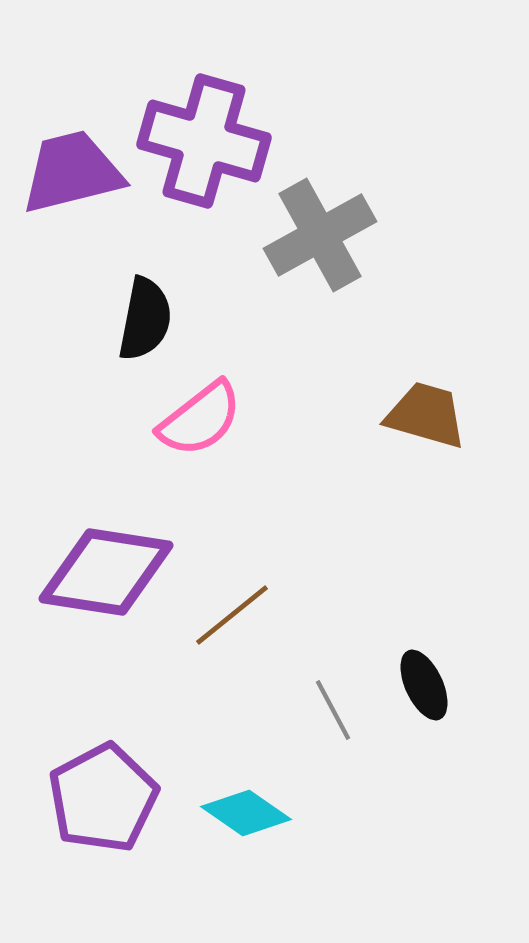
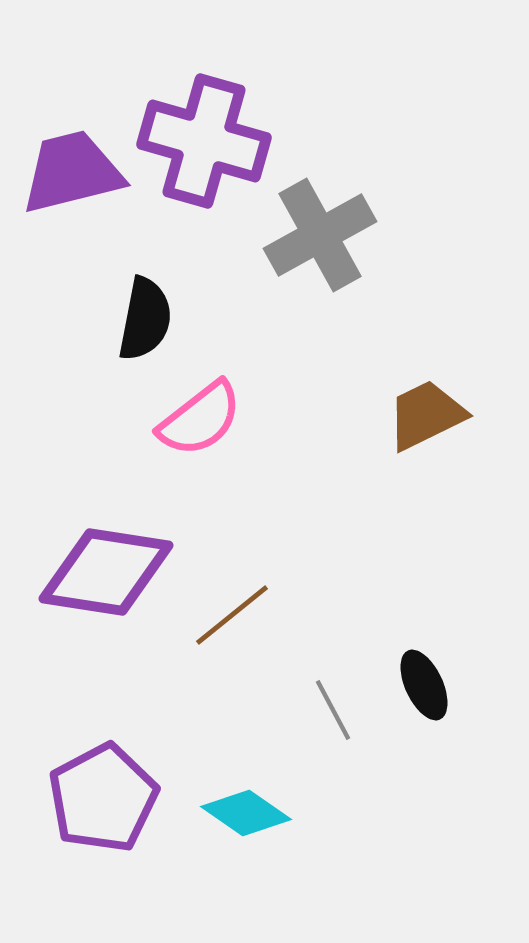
brown trapezoid: rotated 42 degrees counterclockwise
